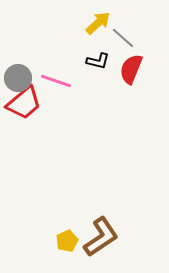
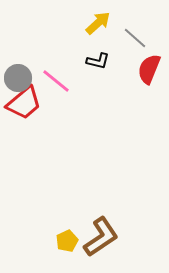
gray line: moved 12 px right
red semicircle: moved 18 px right
pink line: rotated 20 degrees clockwise
